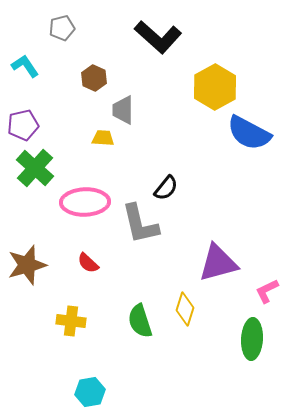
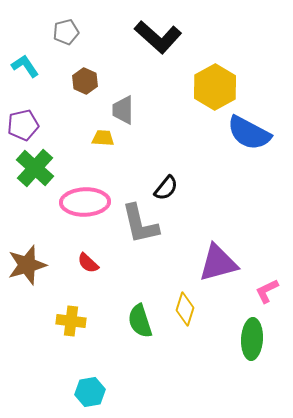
gray pentagon: moved 4 px right, 4 px down
brown hexagon: moved 9 px left, 3 px down
